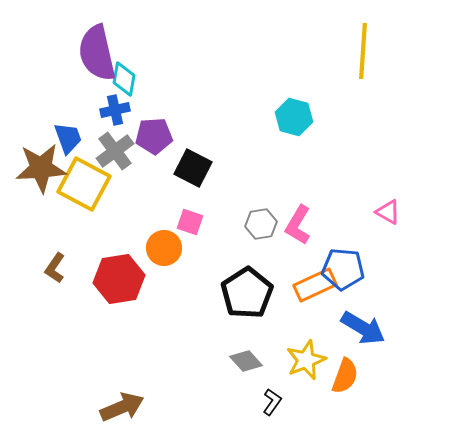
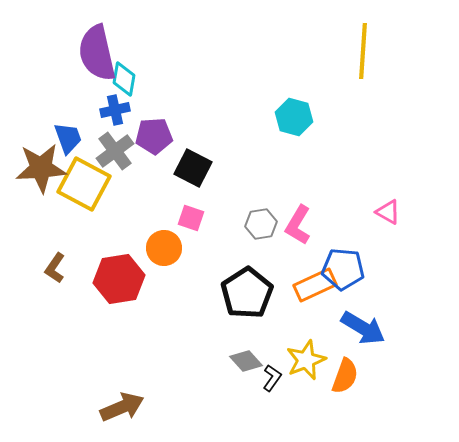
pink square: moved 1 px right, 4 px up
black L-shape: moved 24 px up
